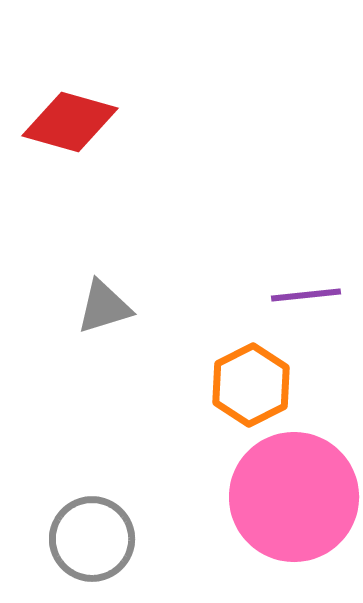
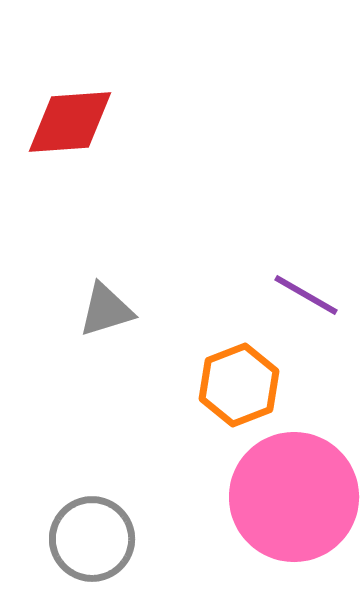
red diamond: rotated 20 degrees counterclockwise
purple line: rotated 36 degrees clockwise
gray triangle: moved 2 px right, 3 px down
orange hexagon: moved 12 px left; rotated 6 degrees clockwise
